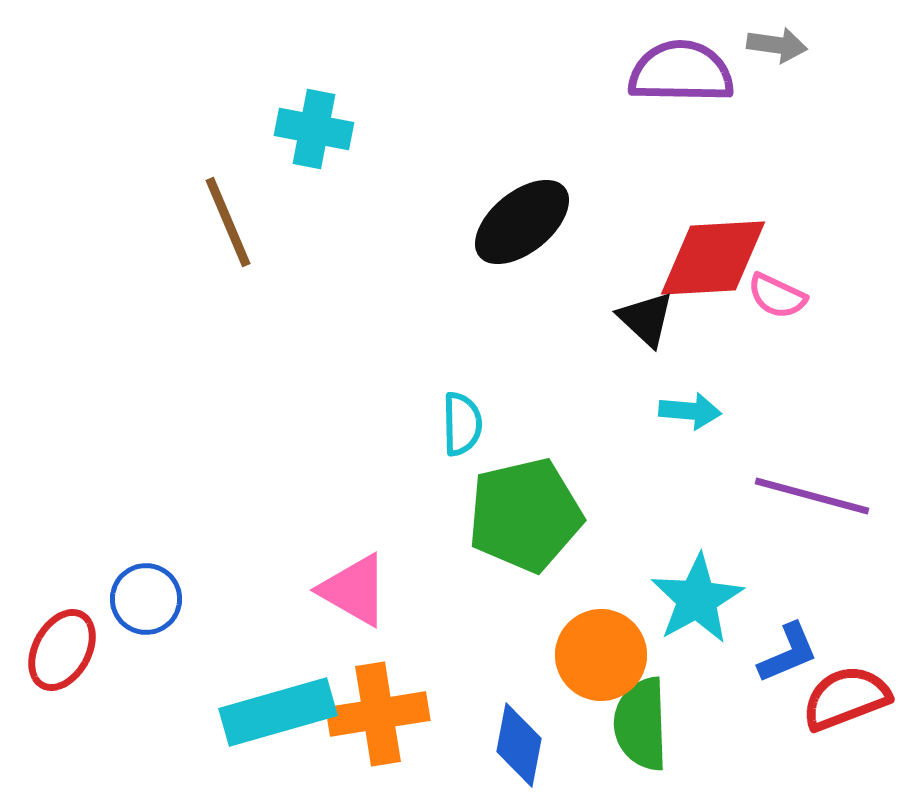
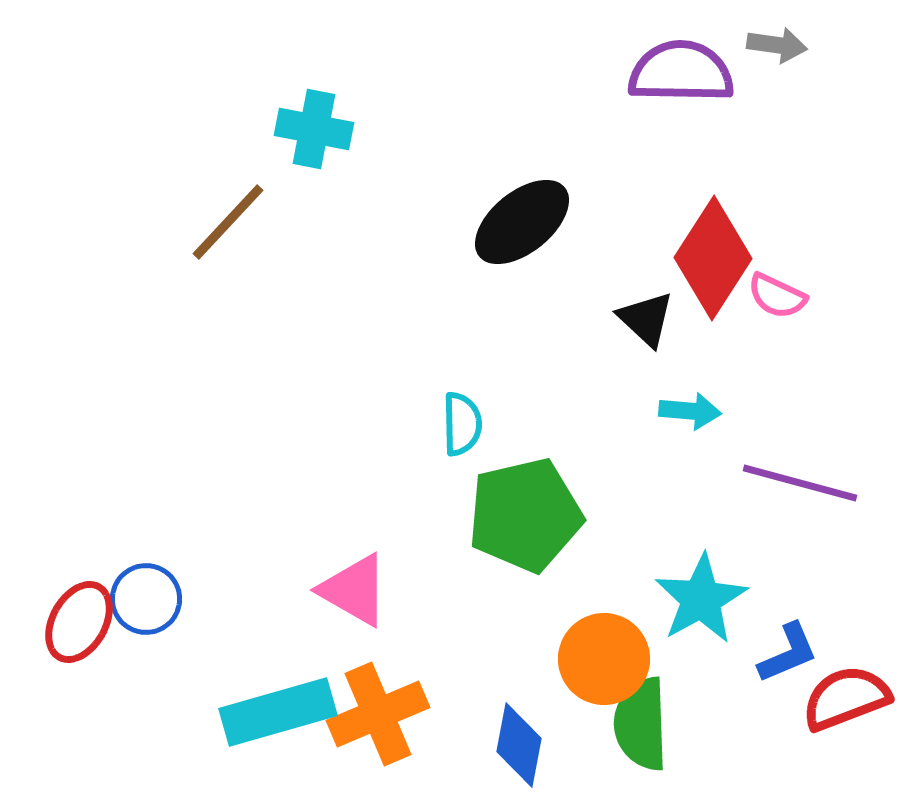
brown line: rotated 66 degrees clockwise
red diamond: rotated 54 degrees counterclockwise
purple line: moved 12 px left, 13 px up
cyan star: moved 4 px right
red ellipse: moved 17 px right, 28 px up
orange circle: moved 3 px right, 4 px down
orange cross: rotated 14 degrees counterclockwise
